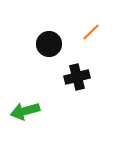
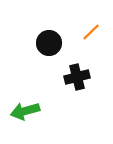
black circle: moved 1 px up
